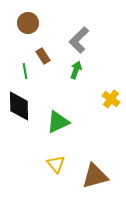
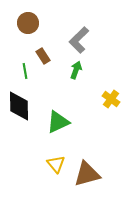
brown triangle: moved 8 px left, 2 px up
